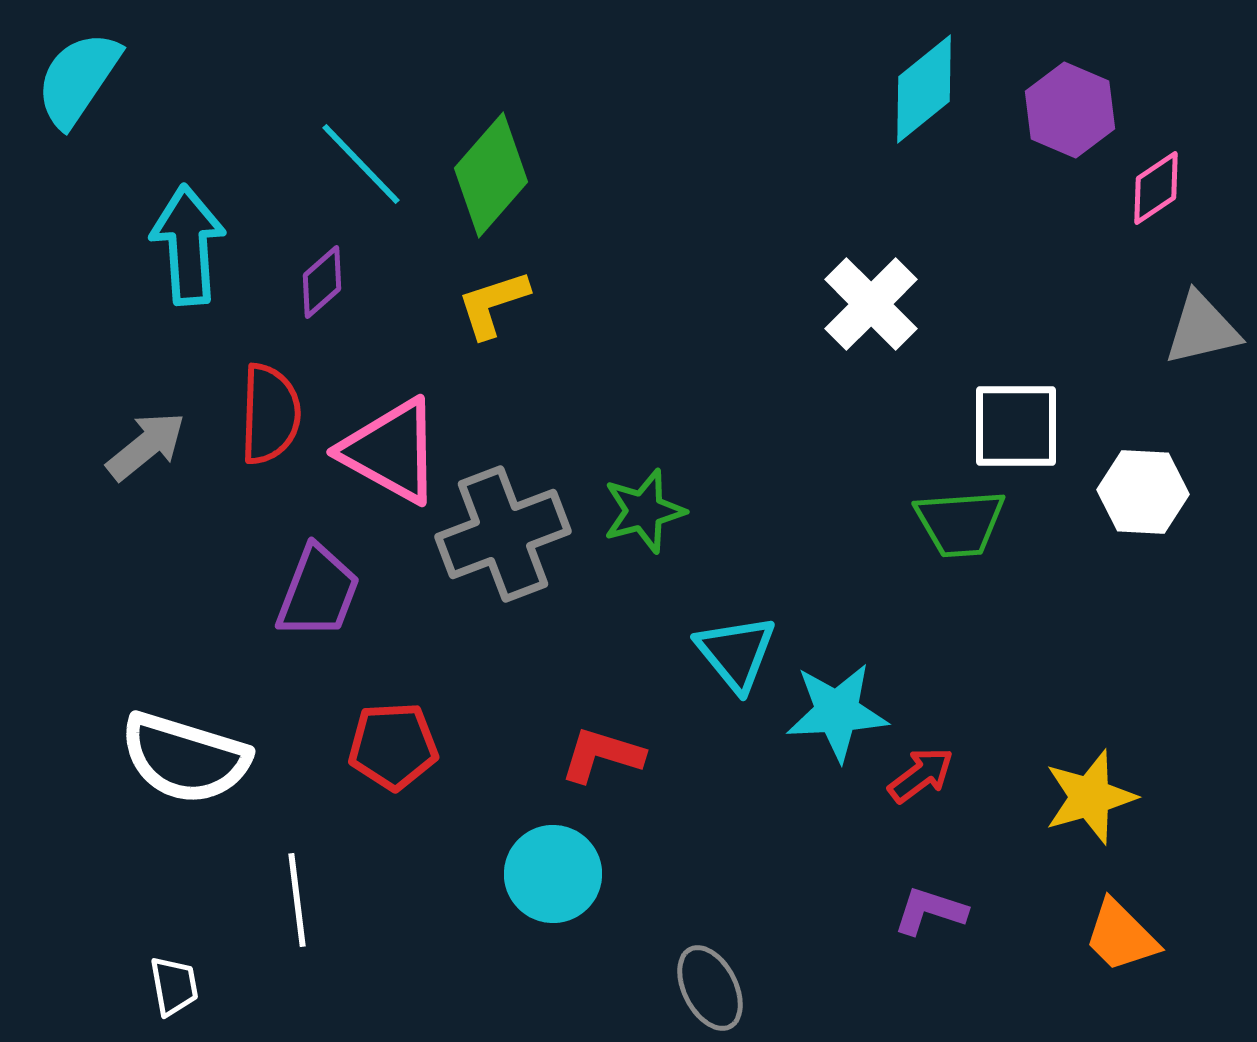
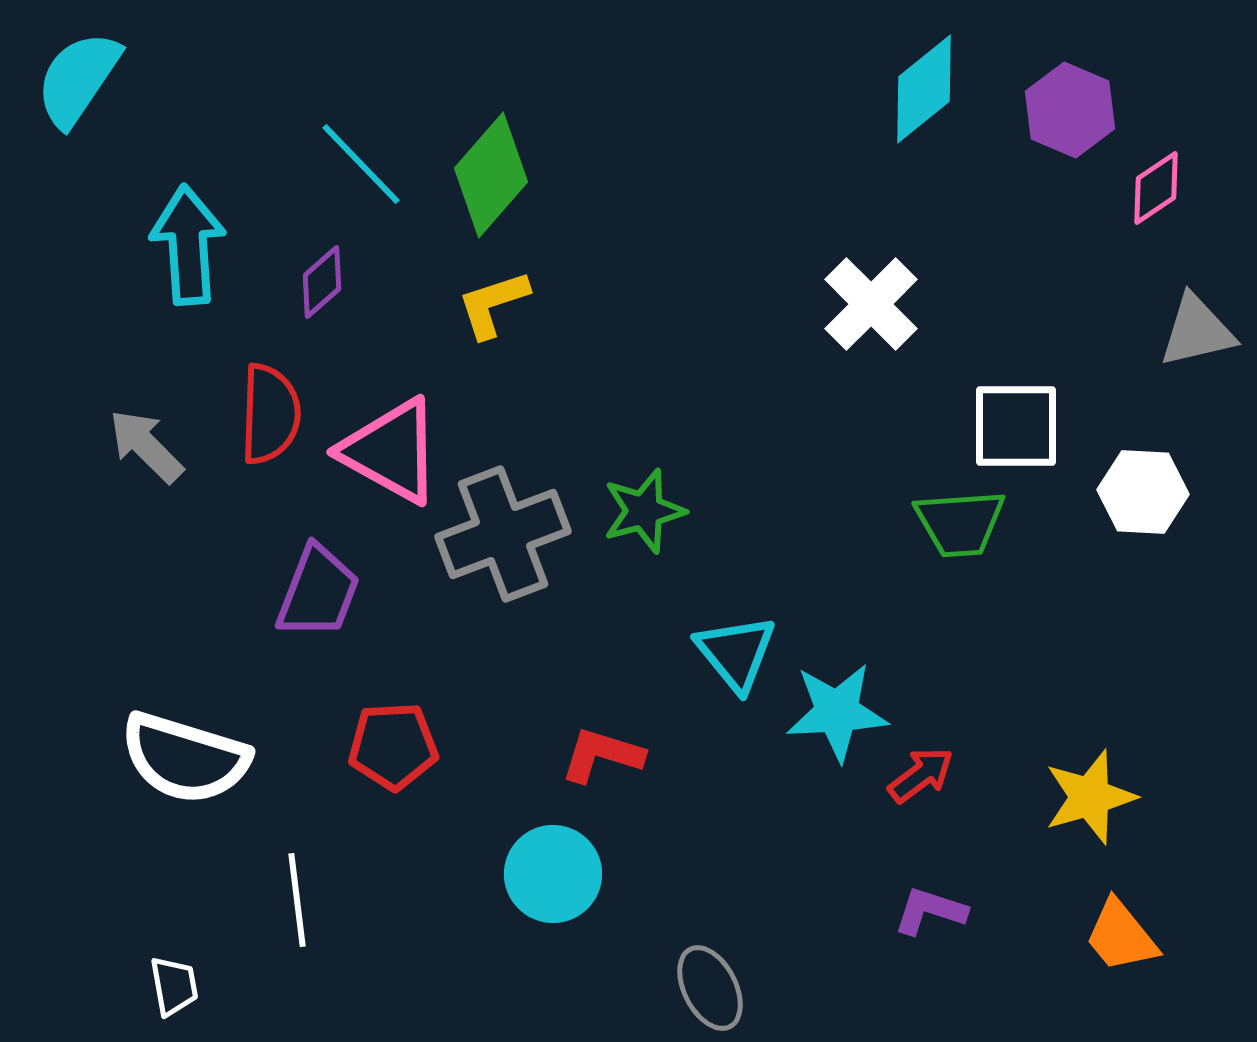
gray triangle: moved 5 px left, 2 px down
gray arrow: rotated 96 degrees counterclockwise
orange trapezoid: rotated 6 degrees clockwise
